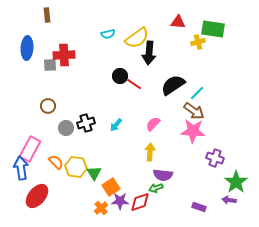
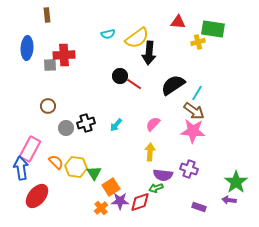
cyan line: rotated 14 degrees counterclockwise
purple cross: moved 26 px left, 11 px down
